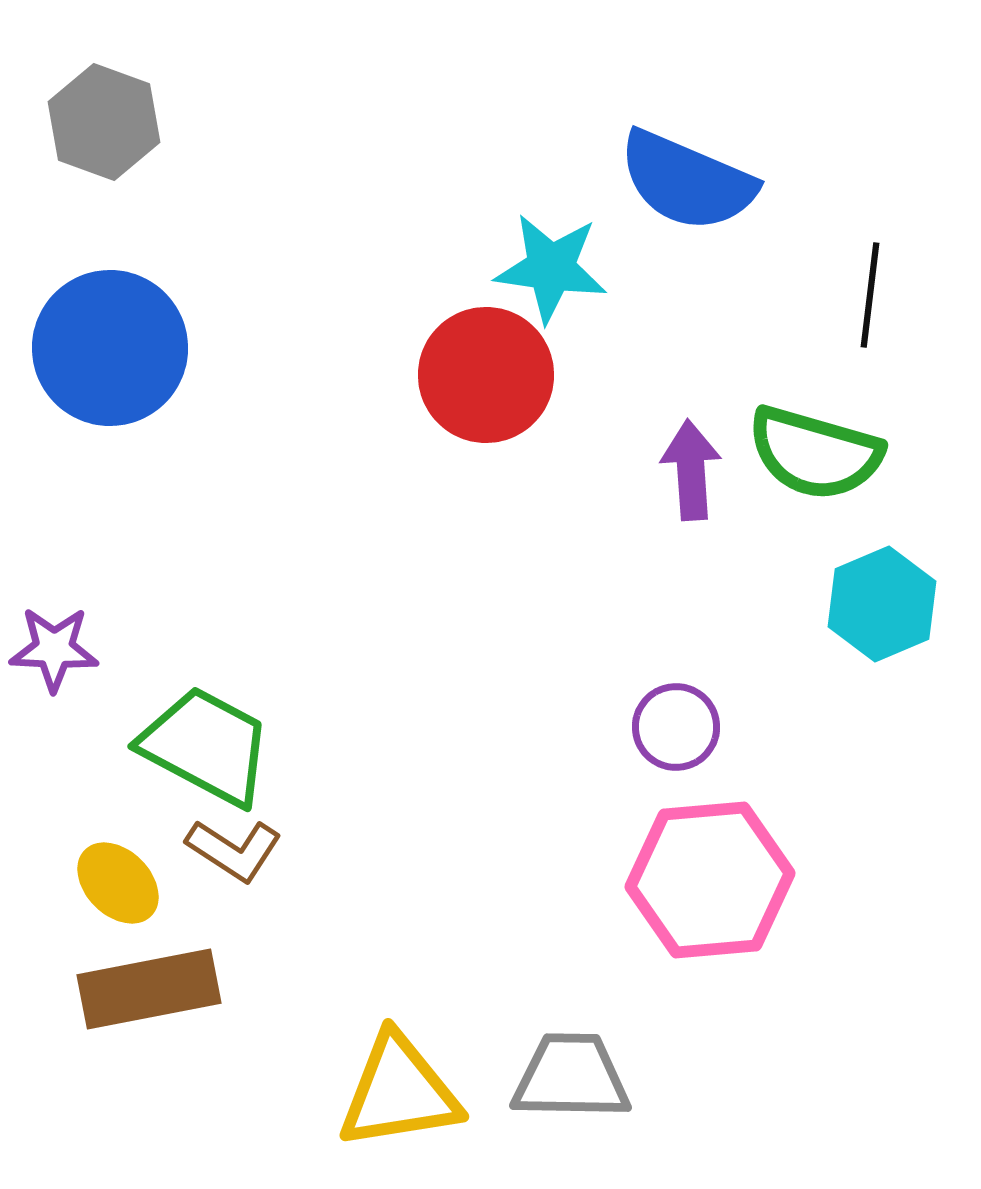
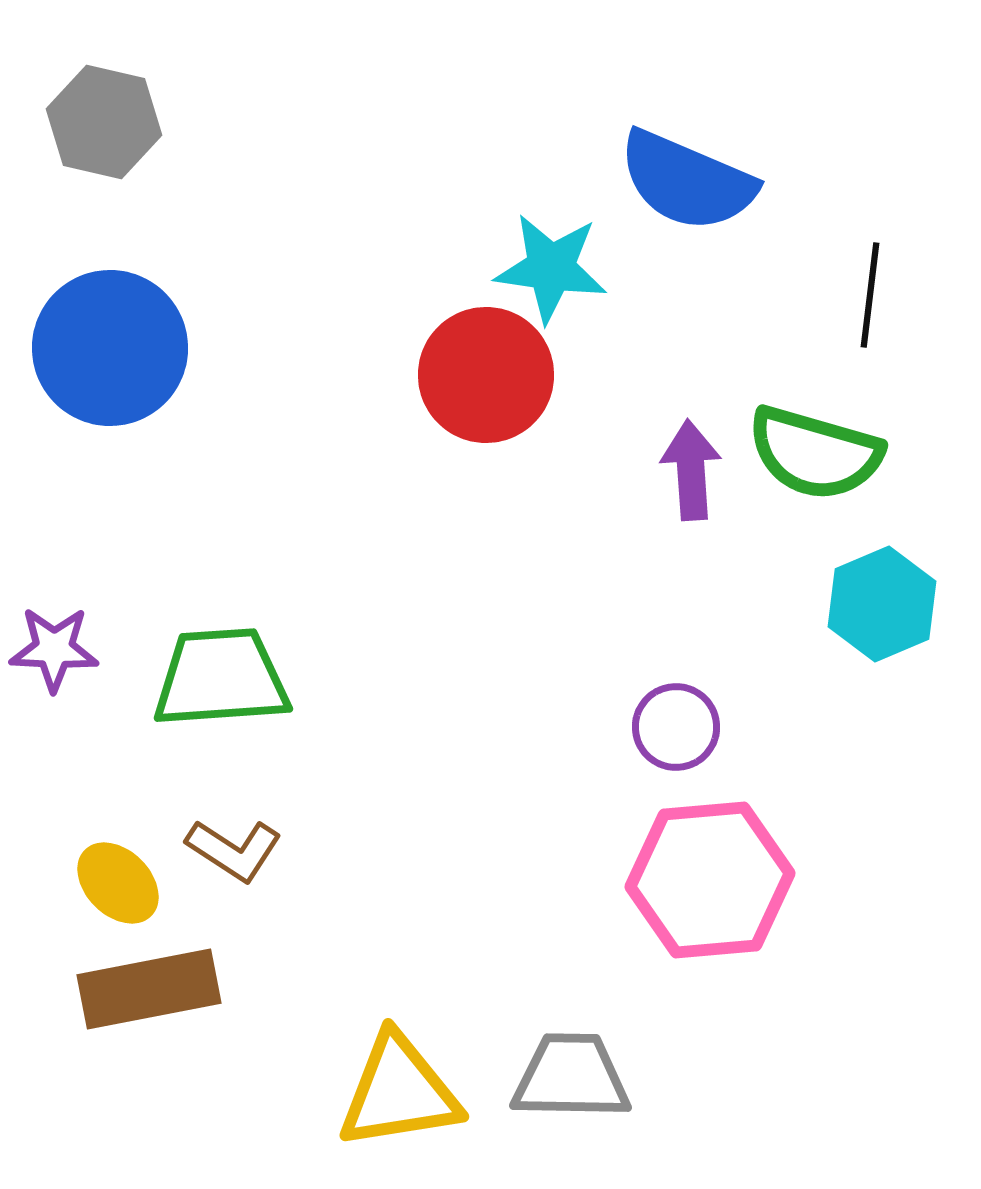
gray hexagon: rotated 7 degrees counterclockwise
green trapezoid: moved 15 px right, 68 px up; rotated 32 degrees counterclockwise
